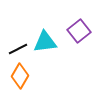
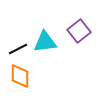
orange diamond: rotated 30 degrees counterclockwise
